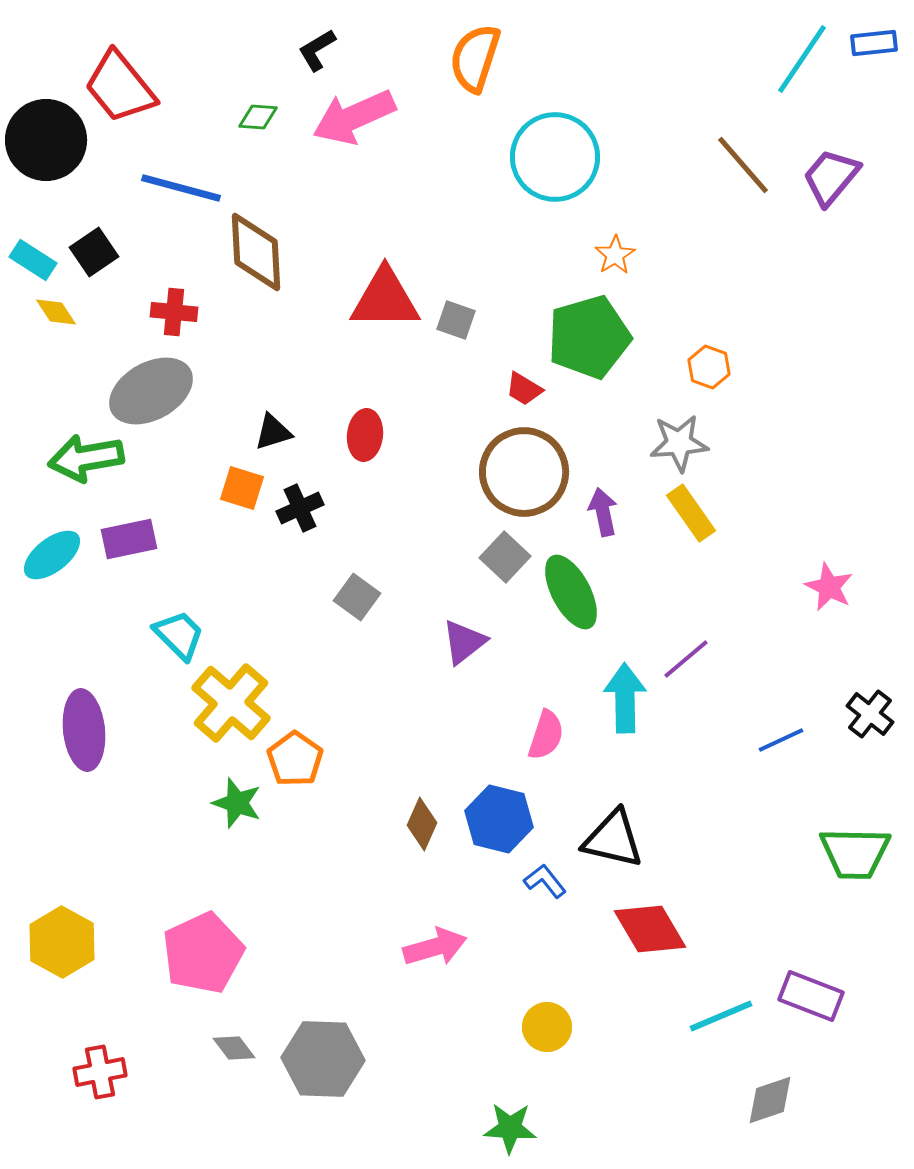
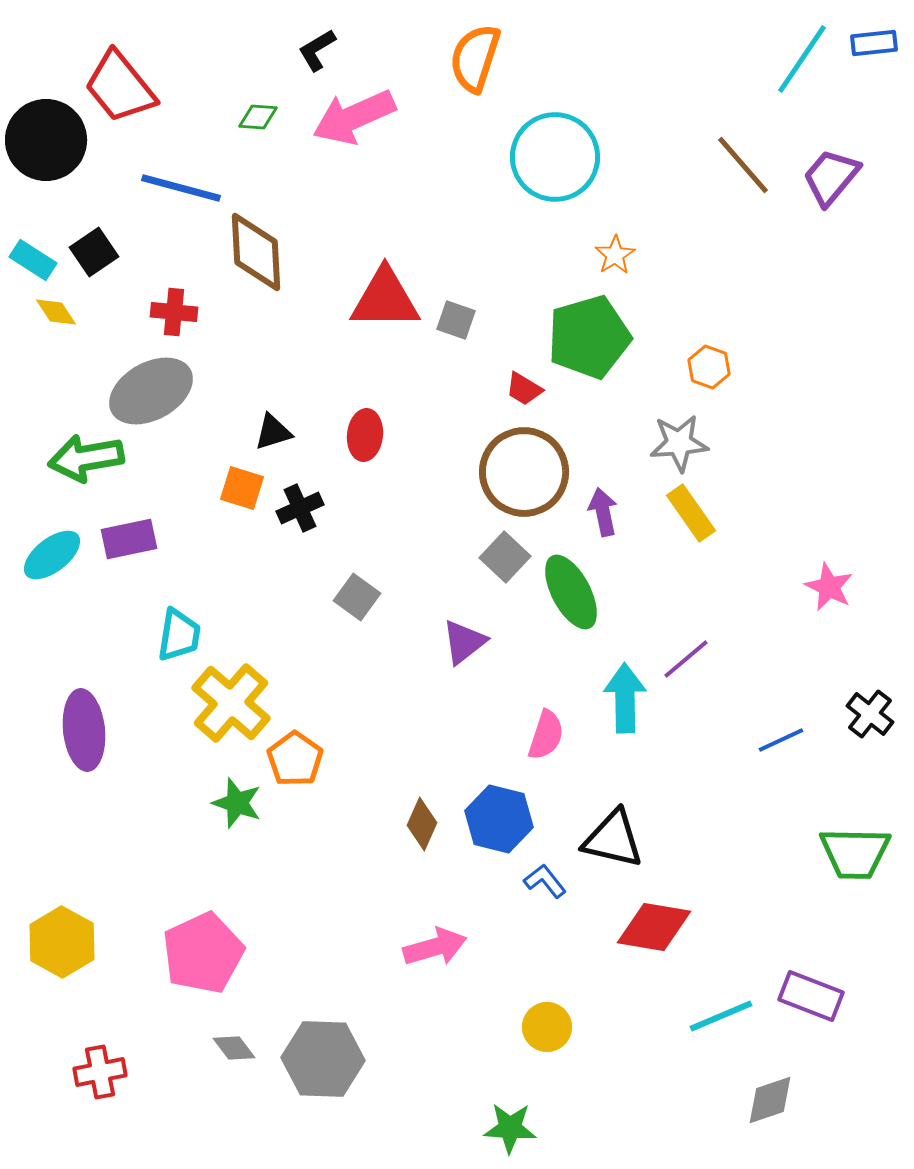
cyan trapezoid at (179, 635): rotated 54 degrees clockwise
red diamond at (650, 929): moved 4 px right, 2 px up; rotated 50 degrees counterclockwise
